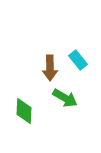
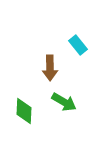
cyan rectangle: moved 15 px up
green arrow: moved 1 px left, 4 px down
